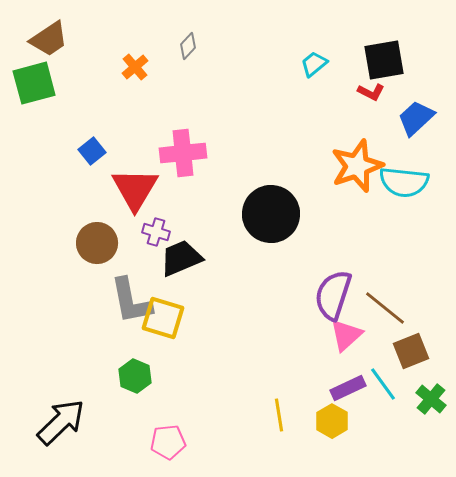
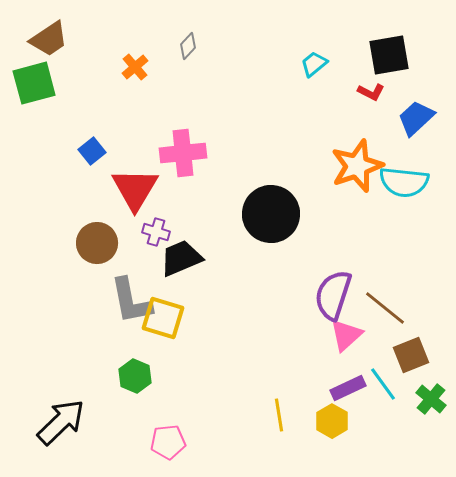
black square: moved 5 px right, 5 px up
brown square: moved 4 px down
